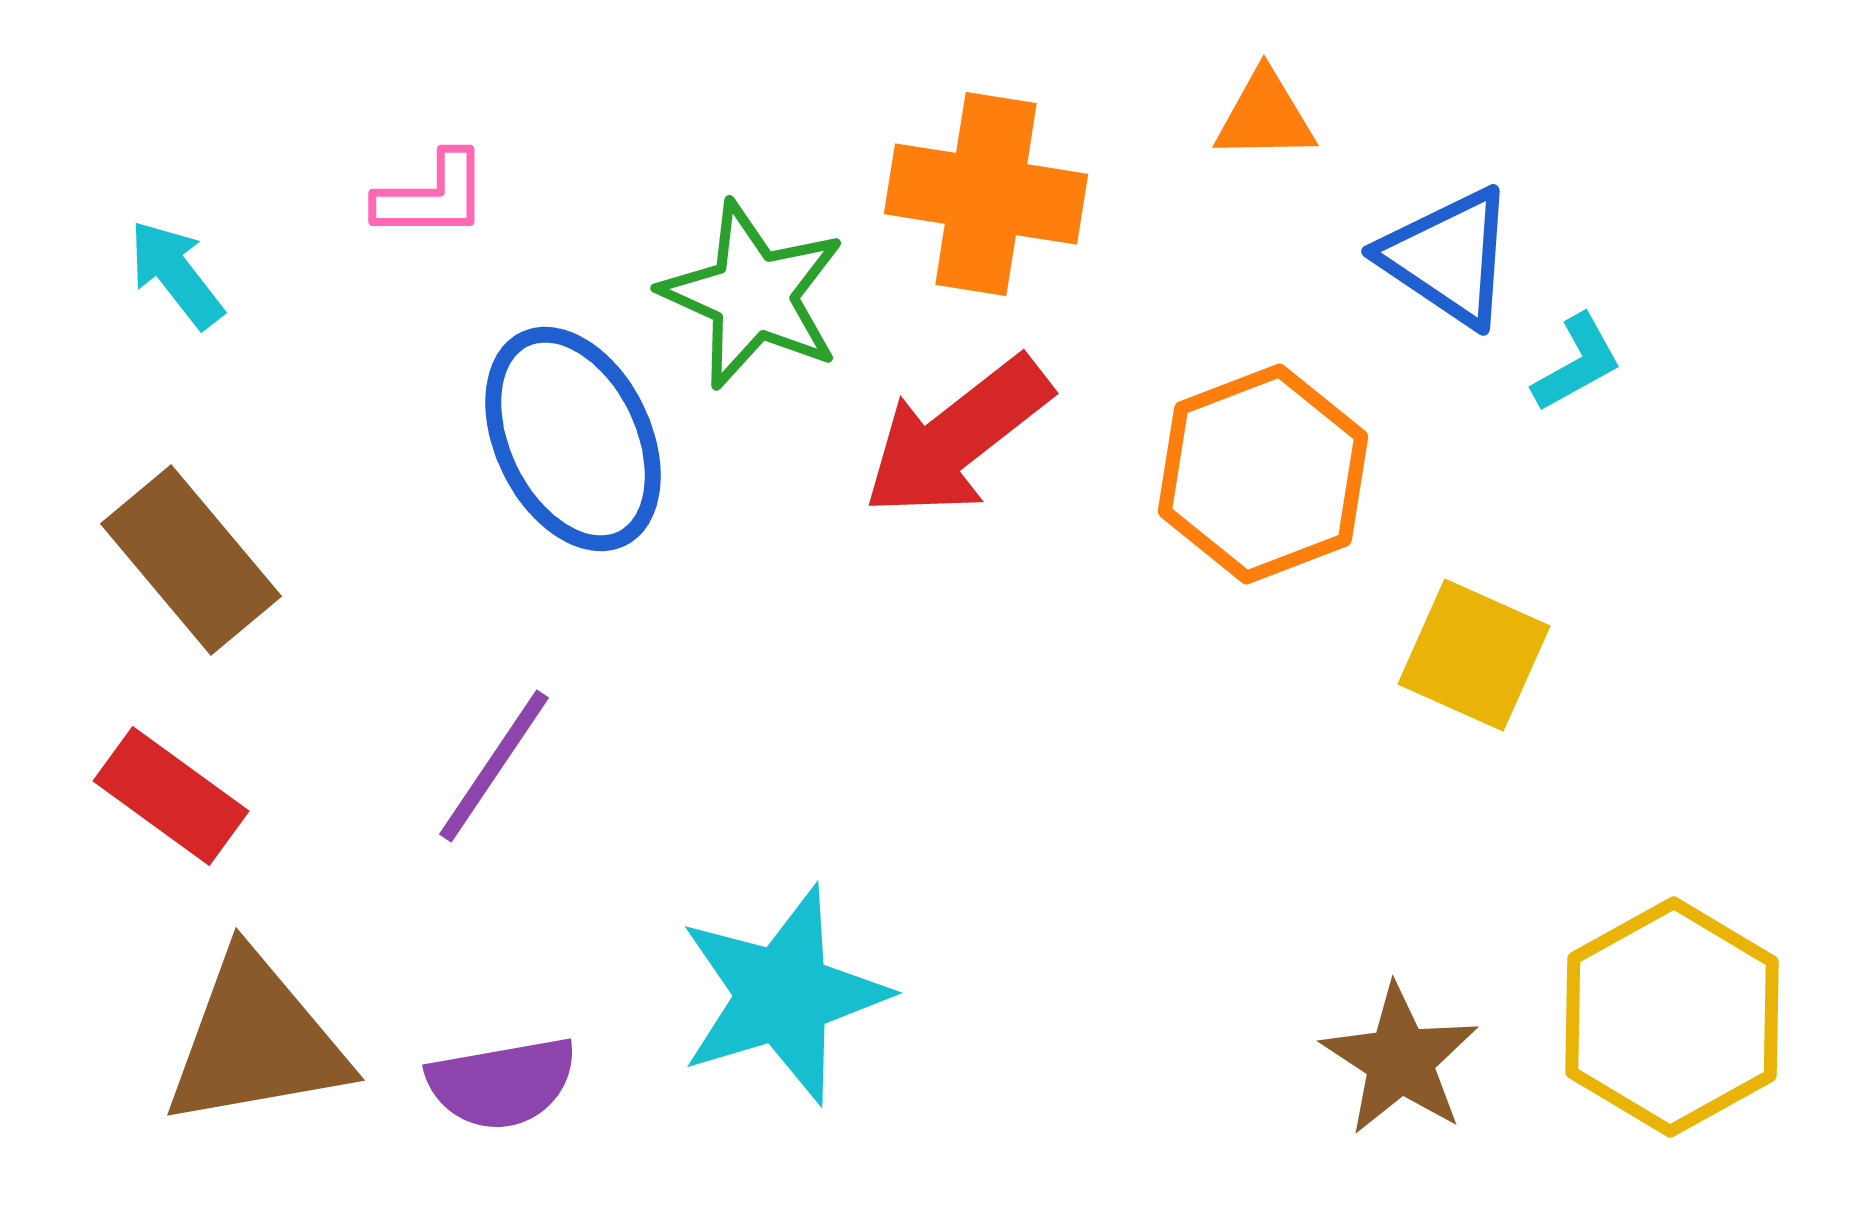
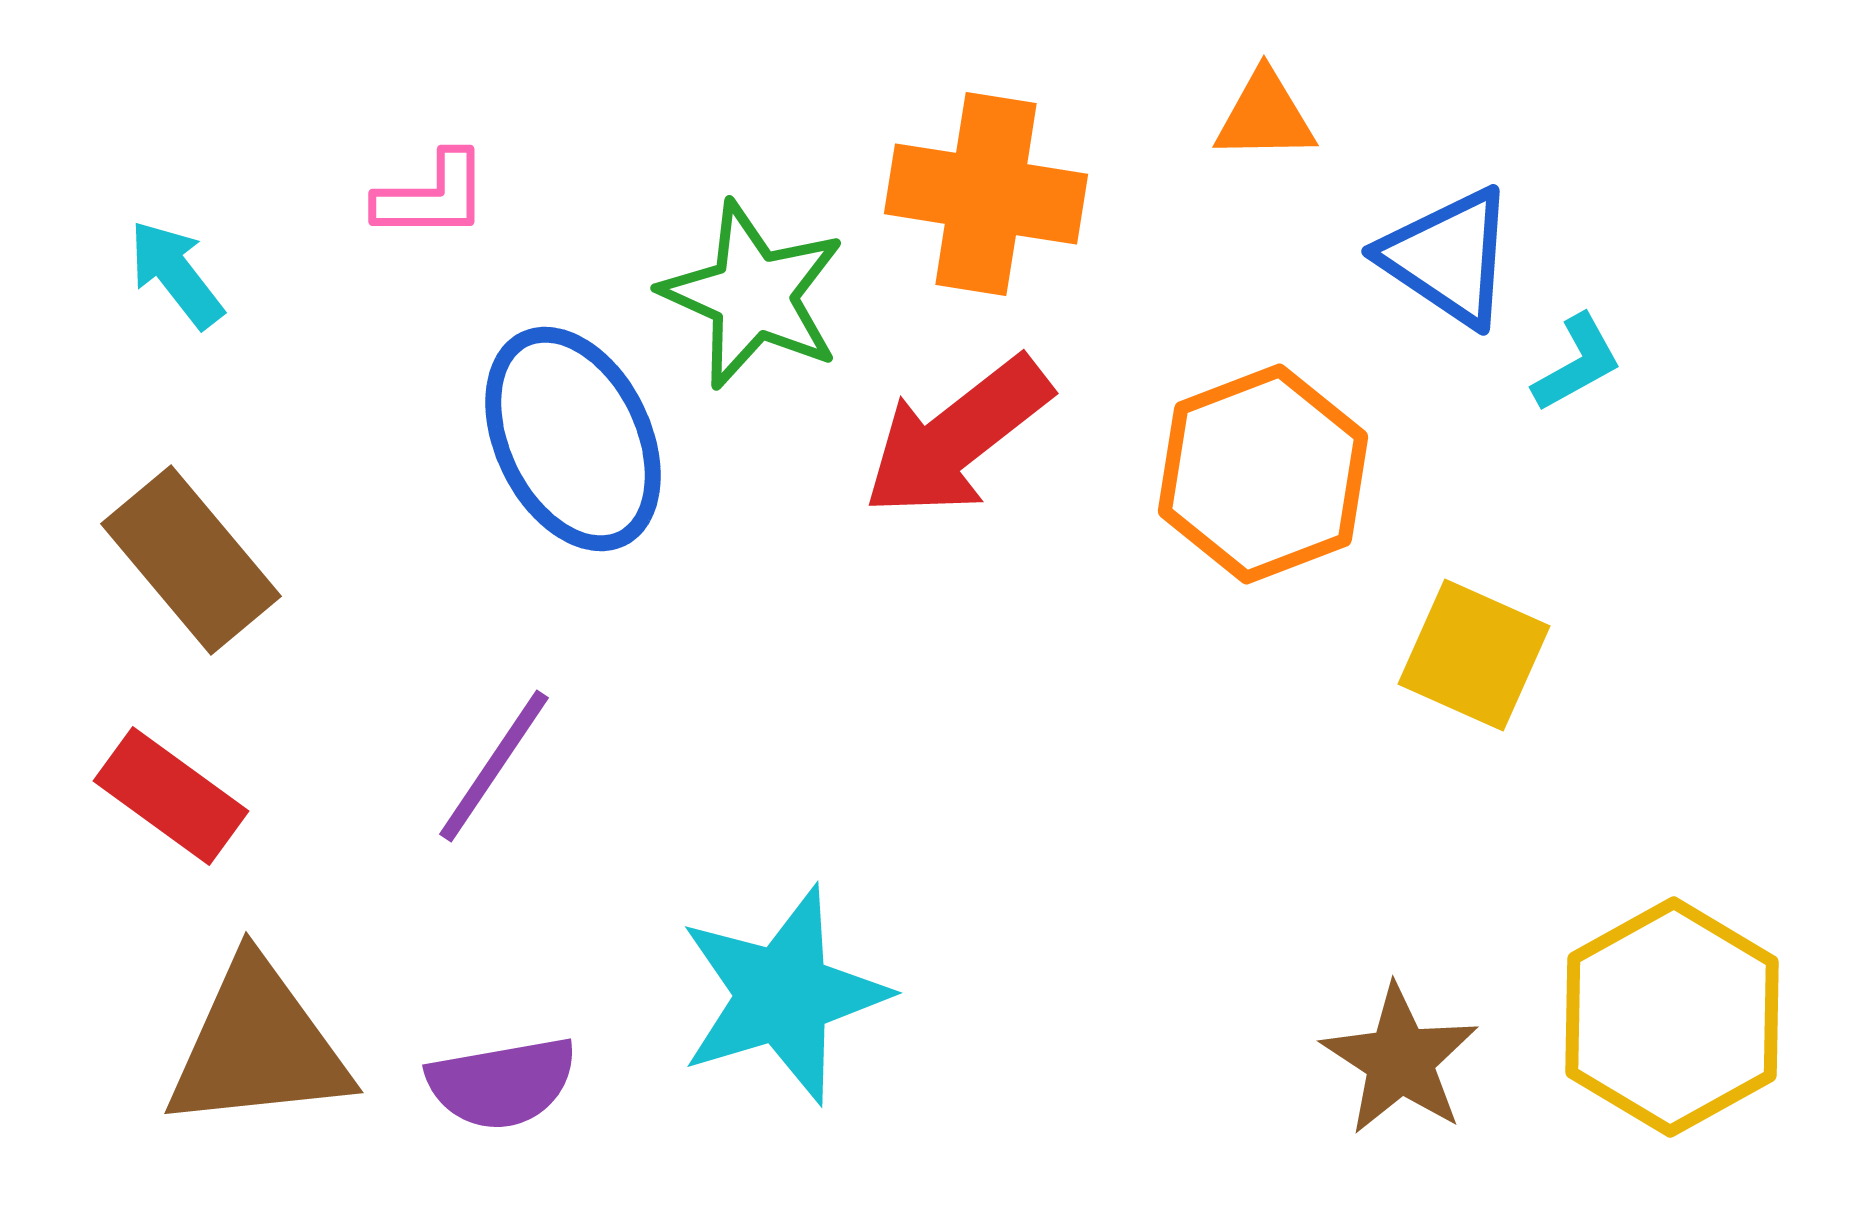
brown triangle: moved 2 px right, 5 px down; rotated 4 degrees clockwise
